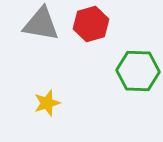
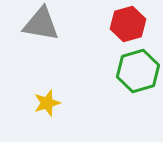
red hexagon: moved 37 px right
green hexagon: rotated 18 degrees counterclockwise
